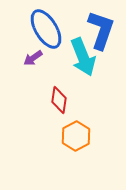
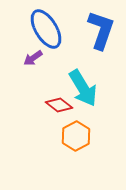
cyan arrow: moved 31 px down; rotated 9 degrees counterclockwise
red diamond: moved 5 px down; rotated 60 degrees counterclockwise
